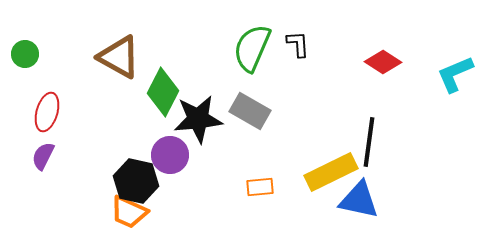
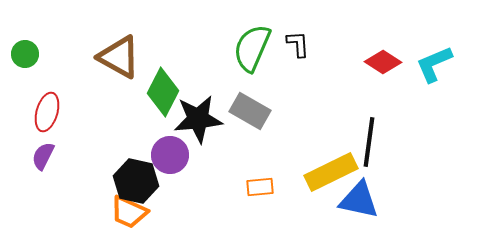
cyan L-shape: moved 21 px left, 10 px up
